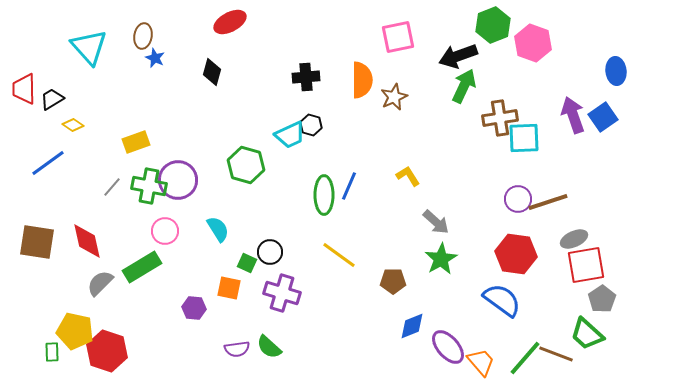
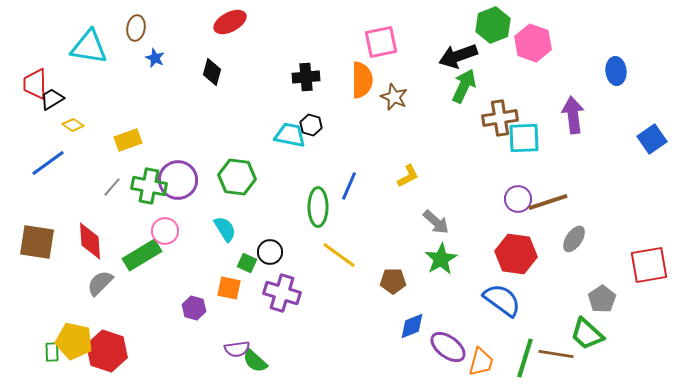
brown ellipse at (143, 36): moved 7 px left, 8 px up
pink square at (398, 37): moved 17 px left, 5 px down
cyan triangle at (89, 47): rotated 39 degrees counterclockwise
red trapezoid at (24, 89): moved 11 px right, 5 px up
brown star at (394, 97): rotated 24 degrees counterclockwise
purple arrow at (573, 115): rotated 12 degrees clockwise
blue square at (603, 117): moved 49 px right, 22 px down
cyan trapezoid at (290, 135): rotated 144 degrees counterclockwise
yellow rectangle at (136, 142): moved 8 px left, 2 px up
green hexagon at (246, 165): moved 9 px left, 12 px down; rotated 9 degrees counterclockwise
yellow L-shape at (408, 176): rotated 95 degrees clockwise
green ellipse at (324, 195): moved 6 px left, 12 px down
cyan semicircle at (218, 229): moved 7 px right
gray ellipse at (574, 239): rotated 32 degrees counterclockwise
red diamond at (87, 241): moved 3 px right; rotated 9 degrees clockwise
red square at (586, 265): moved 63 px right
green rectangle at (142, 267): moved 12 px up
purple hexagon at (194, 308): rotated 10 degrees clockwise
yellow pentagon at (75, 331): moved 1 px left, 10 px down
green semicircle at (269, 347): moved 14 px left, 14 px down
purple ellipse at (448, 347): rotated 12 degrees counterclockwise
brown line at (556, 354): rotated 12 degrees counterclockwise
green line at (525, 358): rotated 24 degrees counterclockwise
orange trapezoid at (481, 362): rotated 56 degrees clockwise
